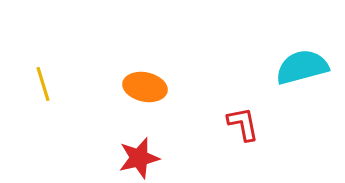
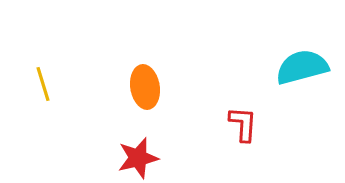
orange ellipse: rotated 69 degrees clockwise
red L-shape: rotated 15 degrees clockwise
red star: moved 1 px left
